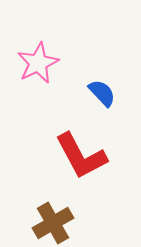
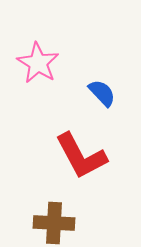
pink star: rotated 15 degrees counterclockwise
brown cross: moved 1 px right; rotated 33 degrees clockwise
